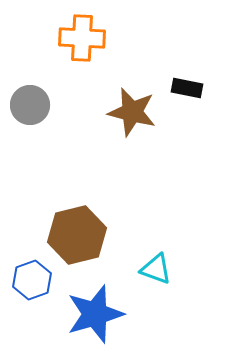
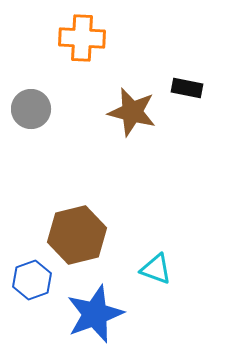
gray circle: moved 1 px right, 4 px down
blue star: rotated 4 degrees counterclockwise
